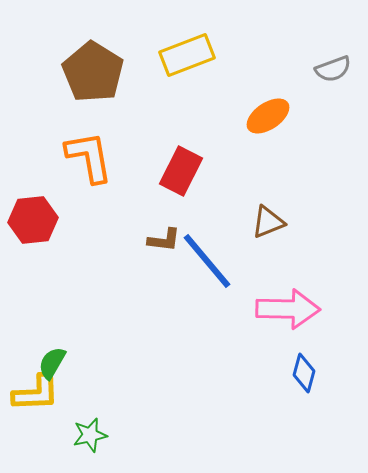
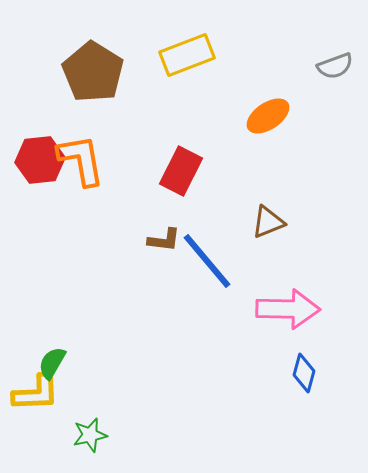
gray semicircle: moved 2 px right, 3 px up
orange L-shape: moved 8 px left, 3 px down
red hexagon: moved 7 px right, 60 px up
